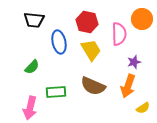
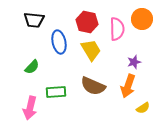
pink semicircle: moved 2 px left, 5 px up
